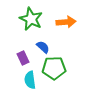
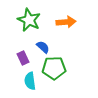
green star: moved 2 px left, 1 px down
cyan semicircle: moved 1 px down
